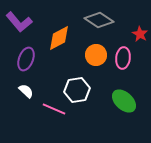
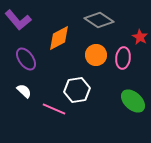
purple L-shape: moved 1 px left, 2 px up
red star: moved 3 px down
purple ellipse: rotated 55 degrees counterclockwise
white semicircle: moved 2 px left
green ellipse: moved 9 px right
